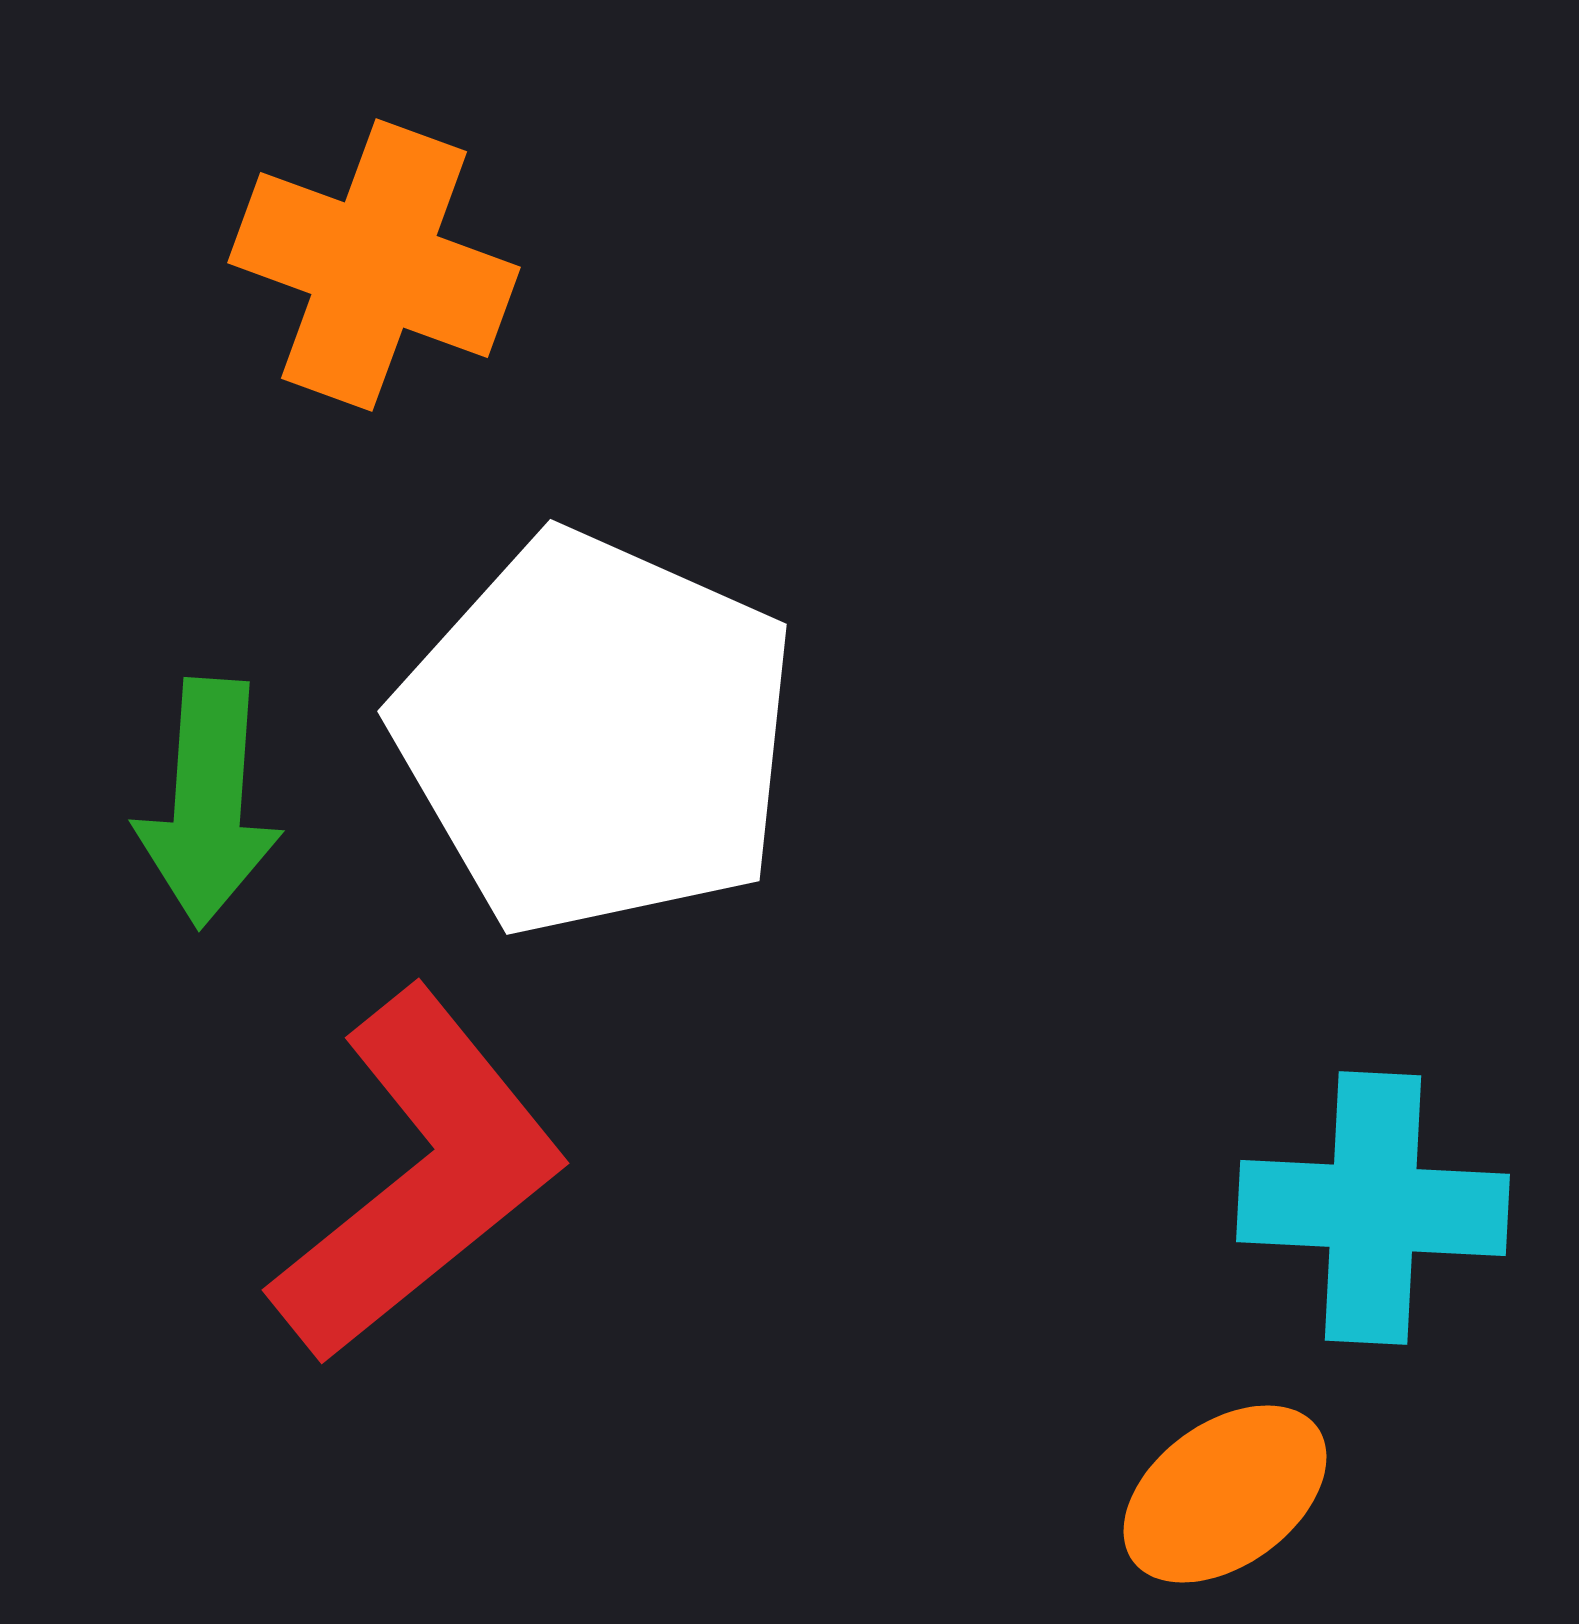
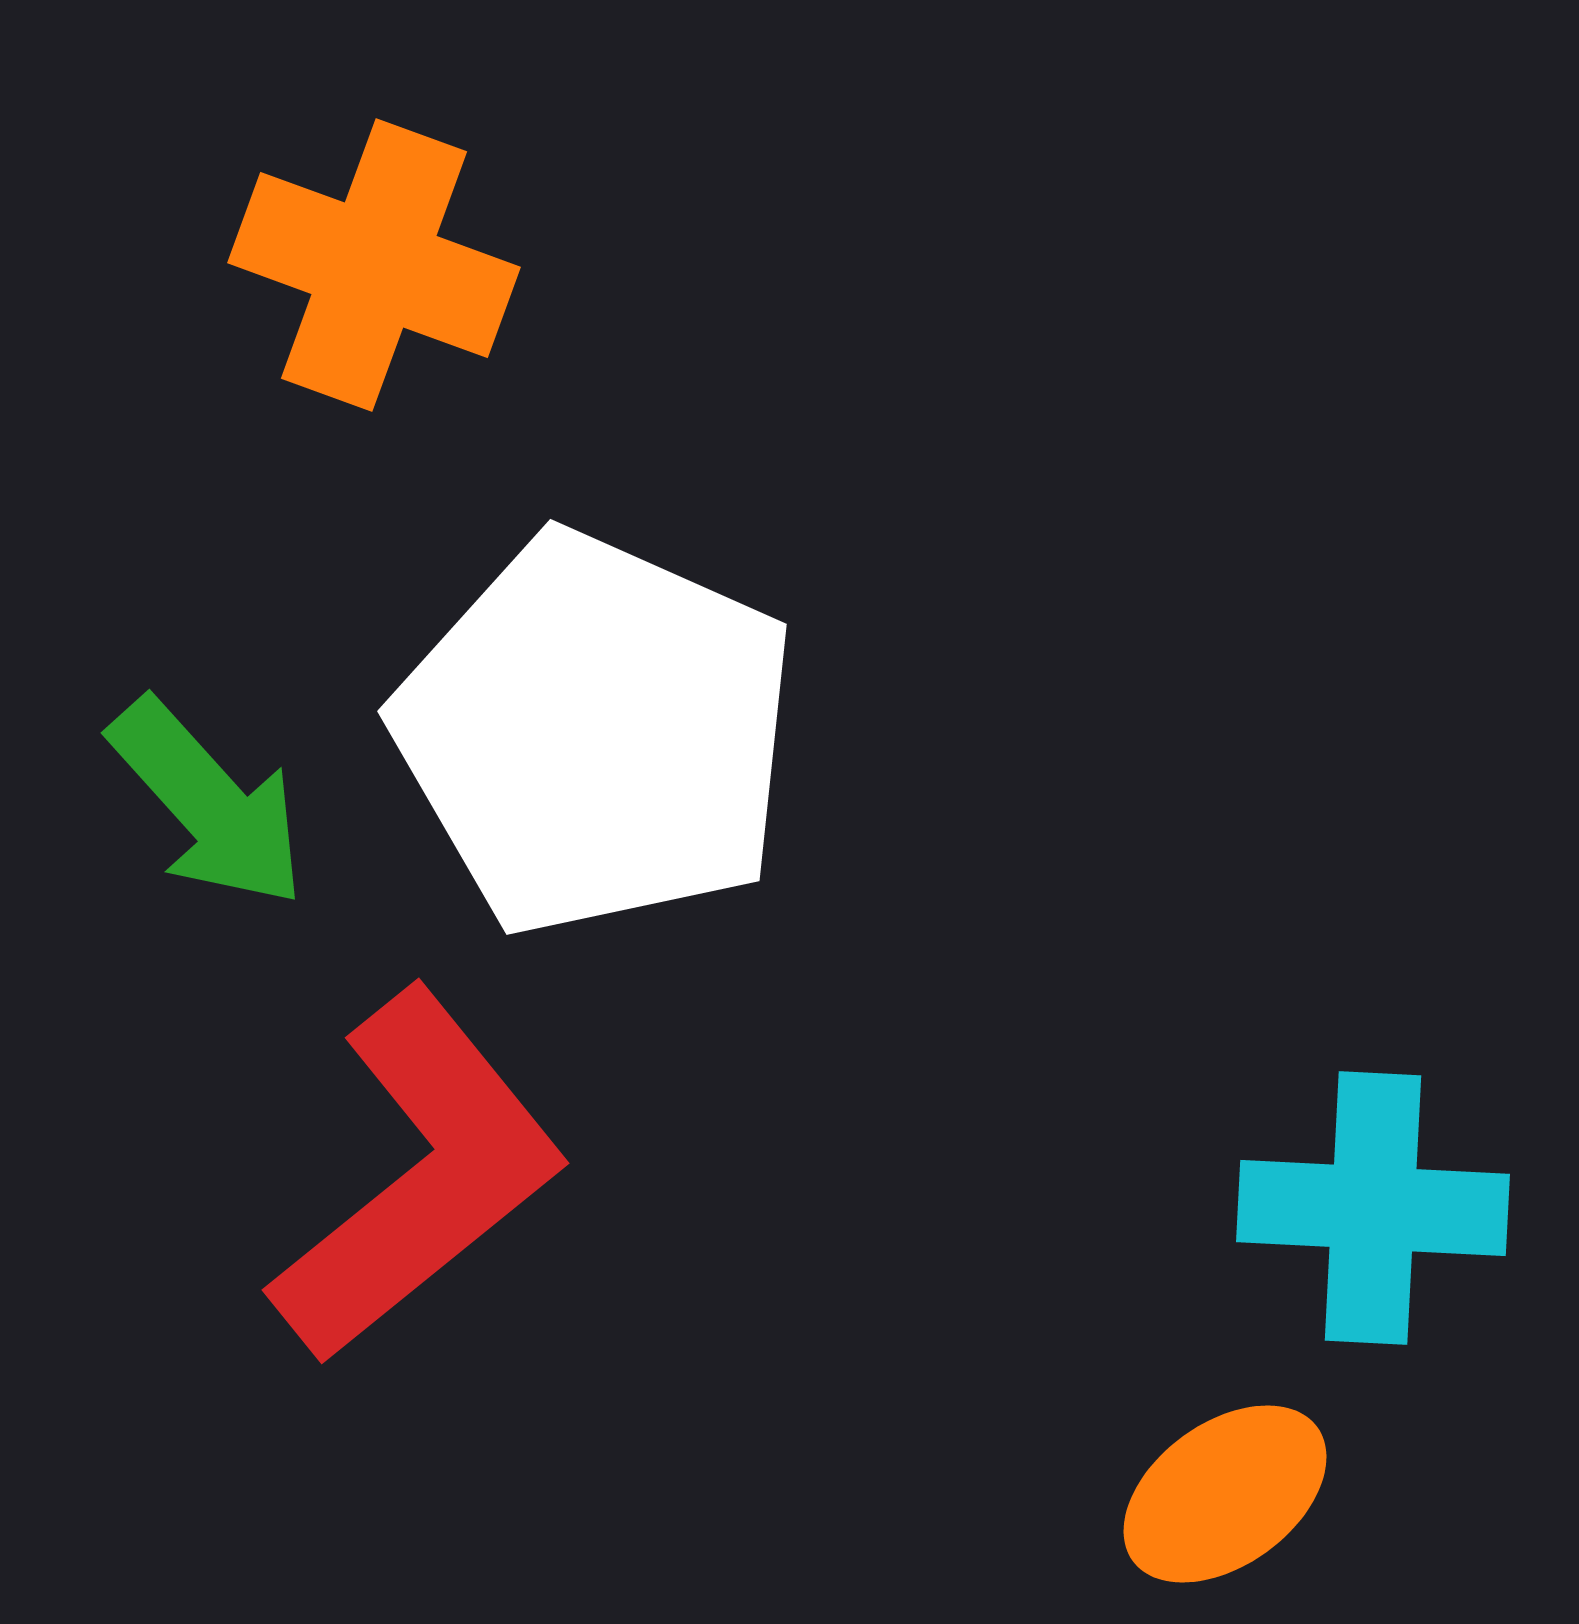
green arrow: rotated 46 degrees counterclockwise
